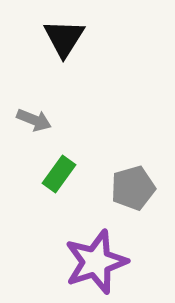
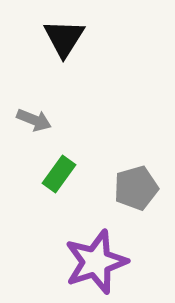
gray pentagon: moved 3 px right
